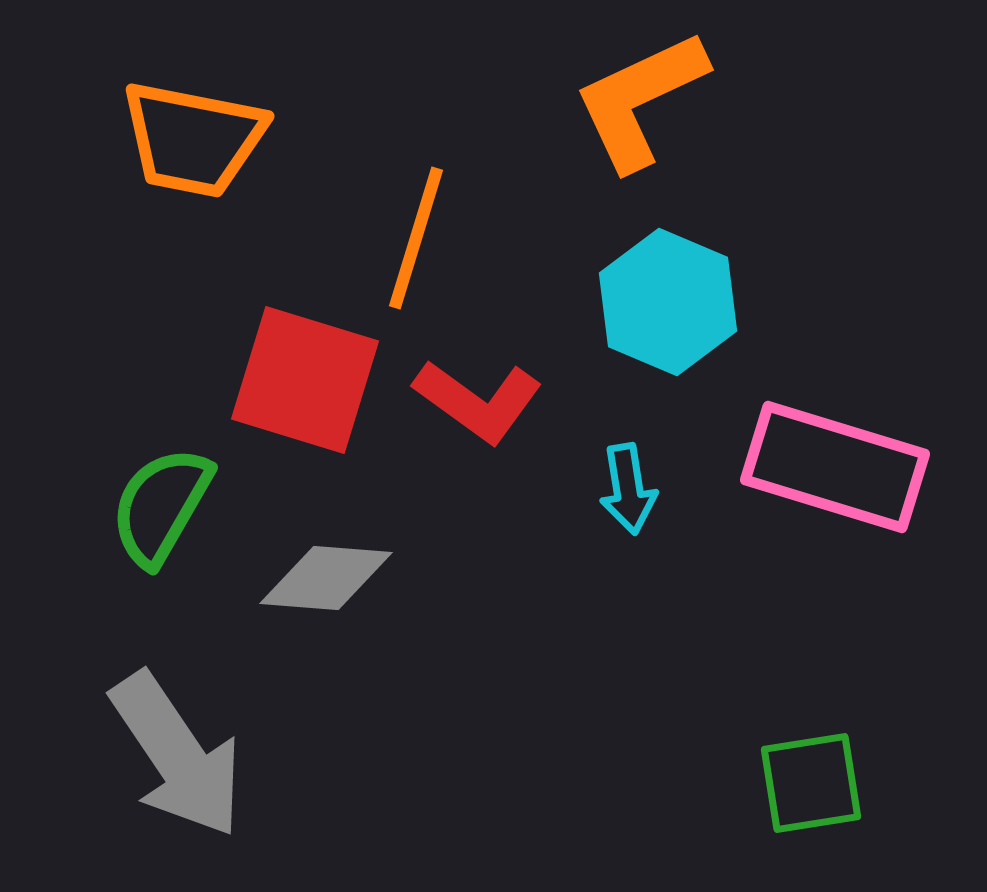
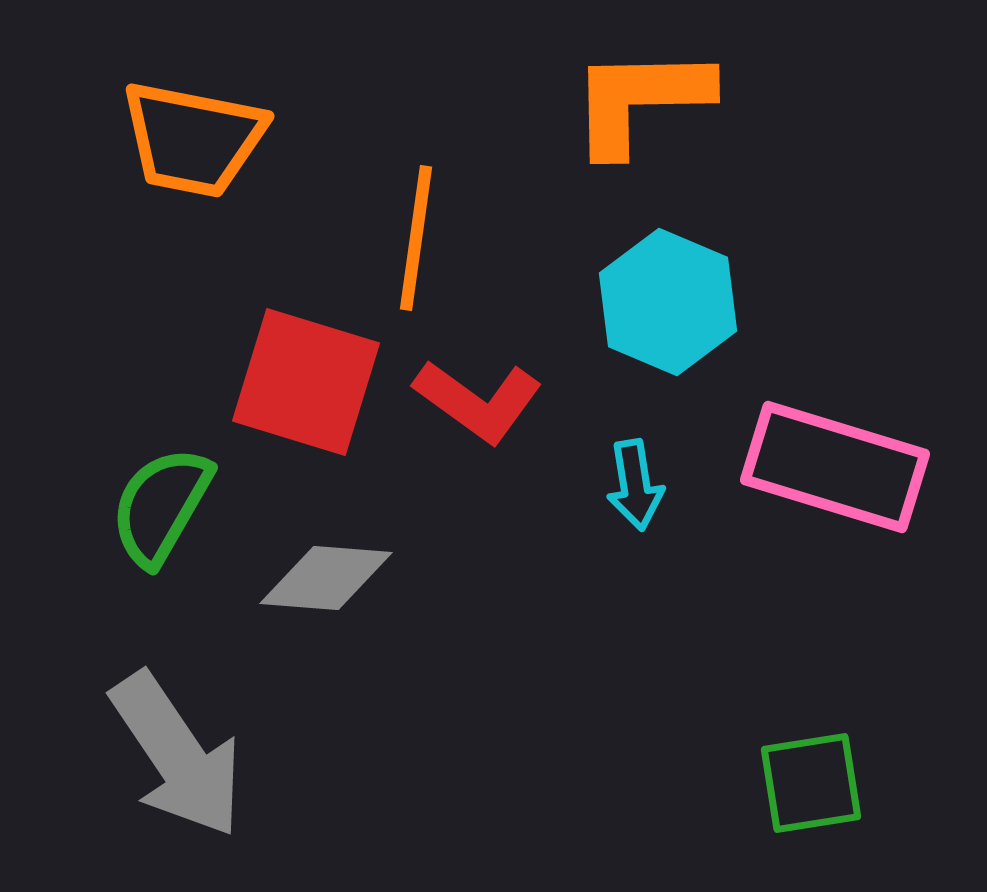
orange L-shape: rotated 24 degrees clockwise
orange line: rotated 9 degrees counterclockwise
red square: moved 1 px right, 2 px down
cyan arrow: moved 7 px right, 4 px up
